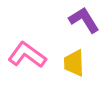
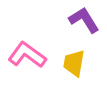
yellow trapezoid: rotated 12 degrees clockwise
